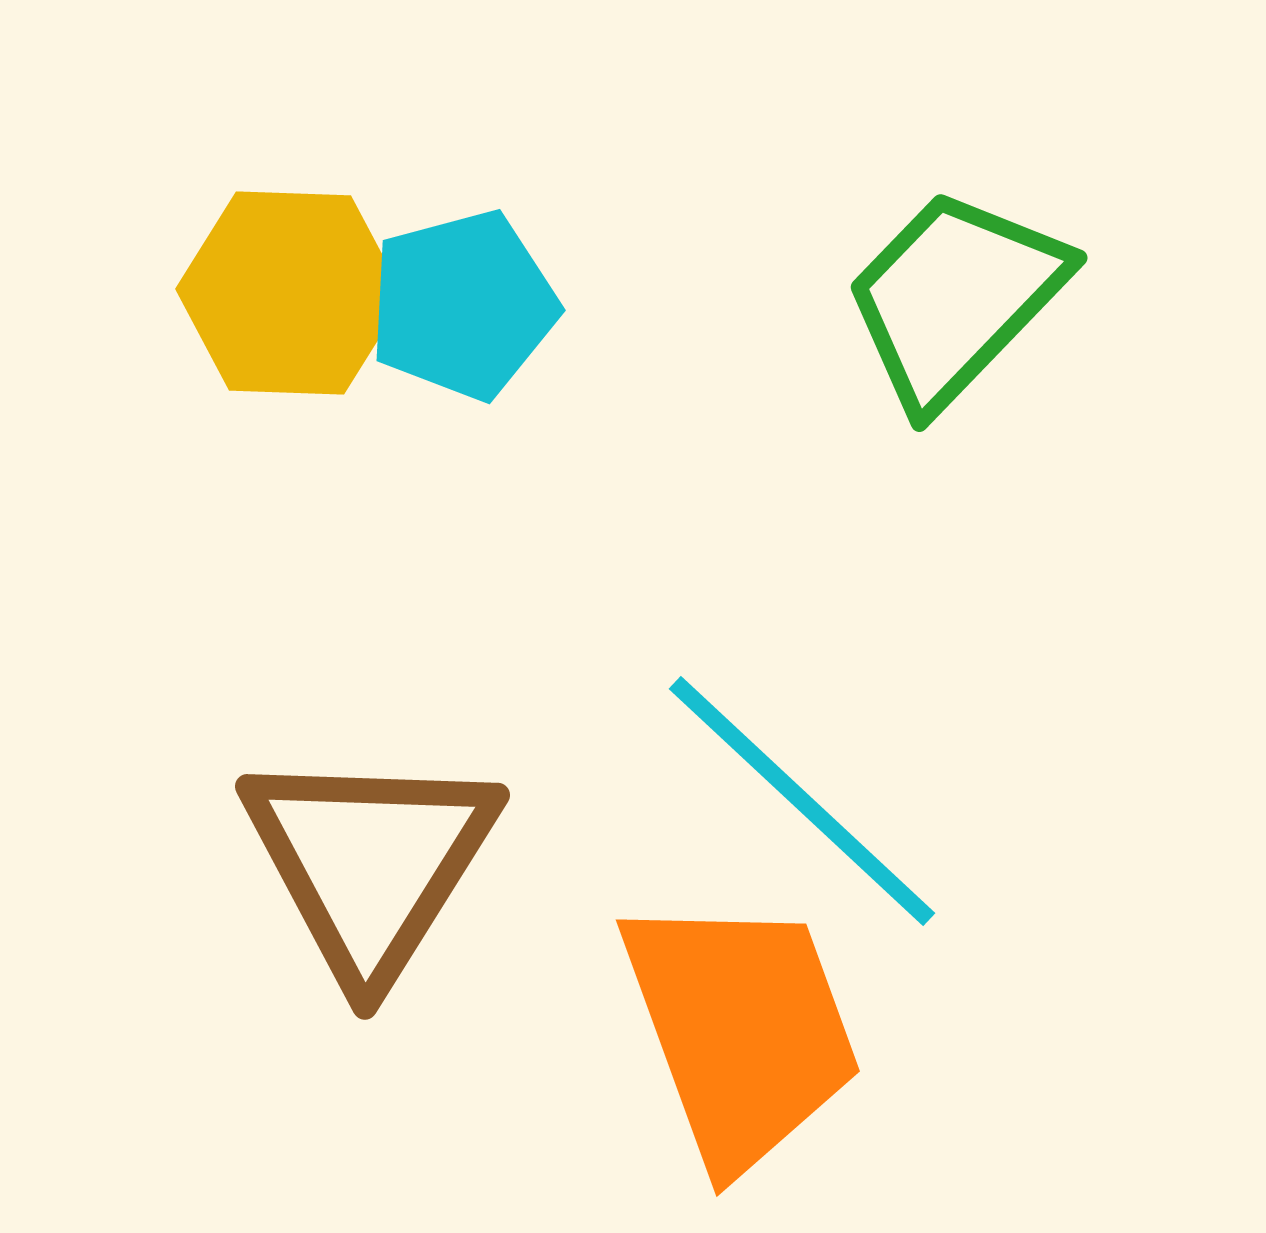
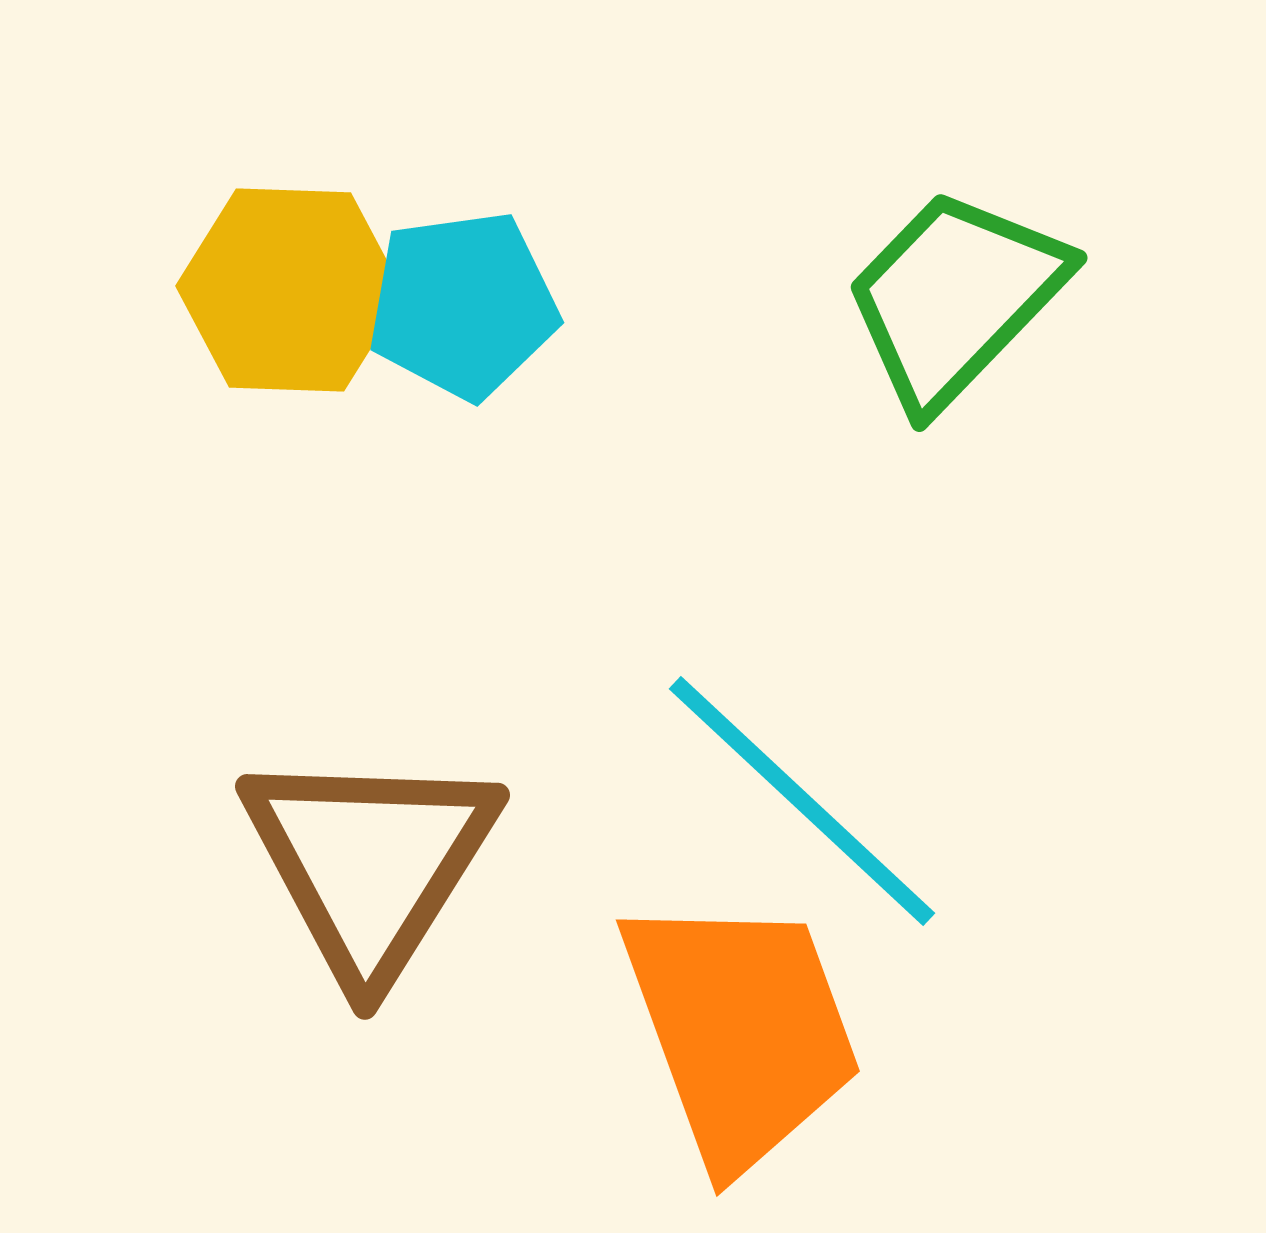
yellow hexagon: moved 3 px up
cyan pentagon: rotated 7 degrees clockwise
